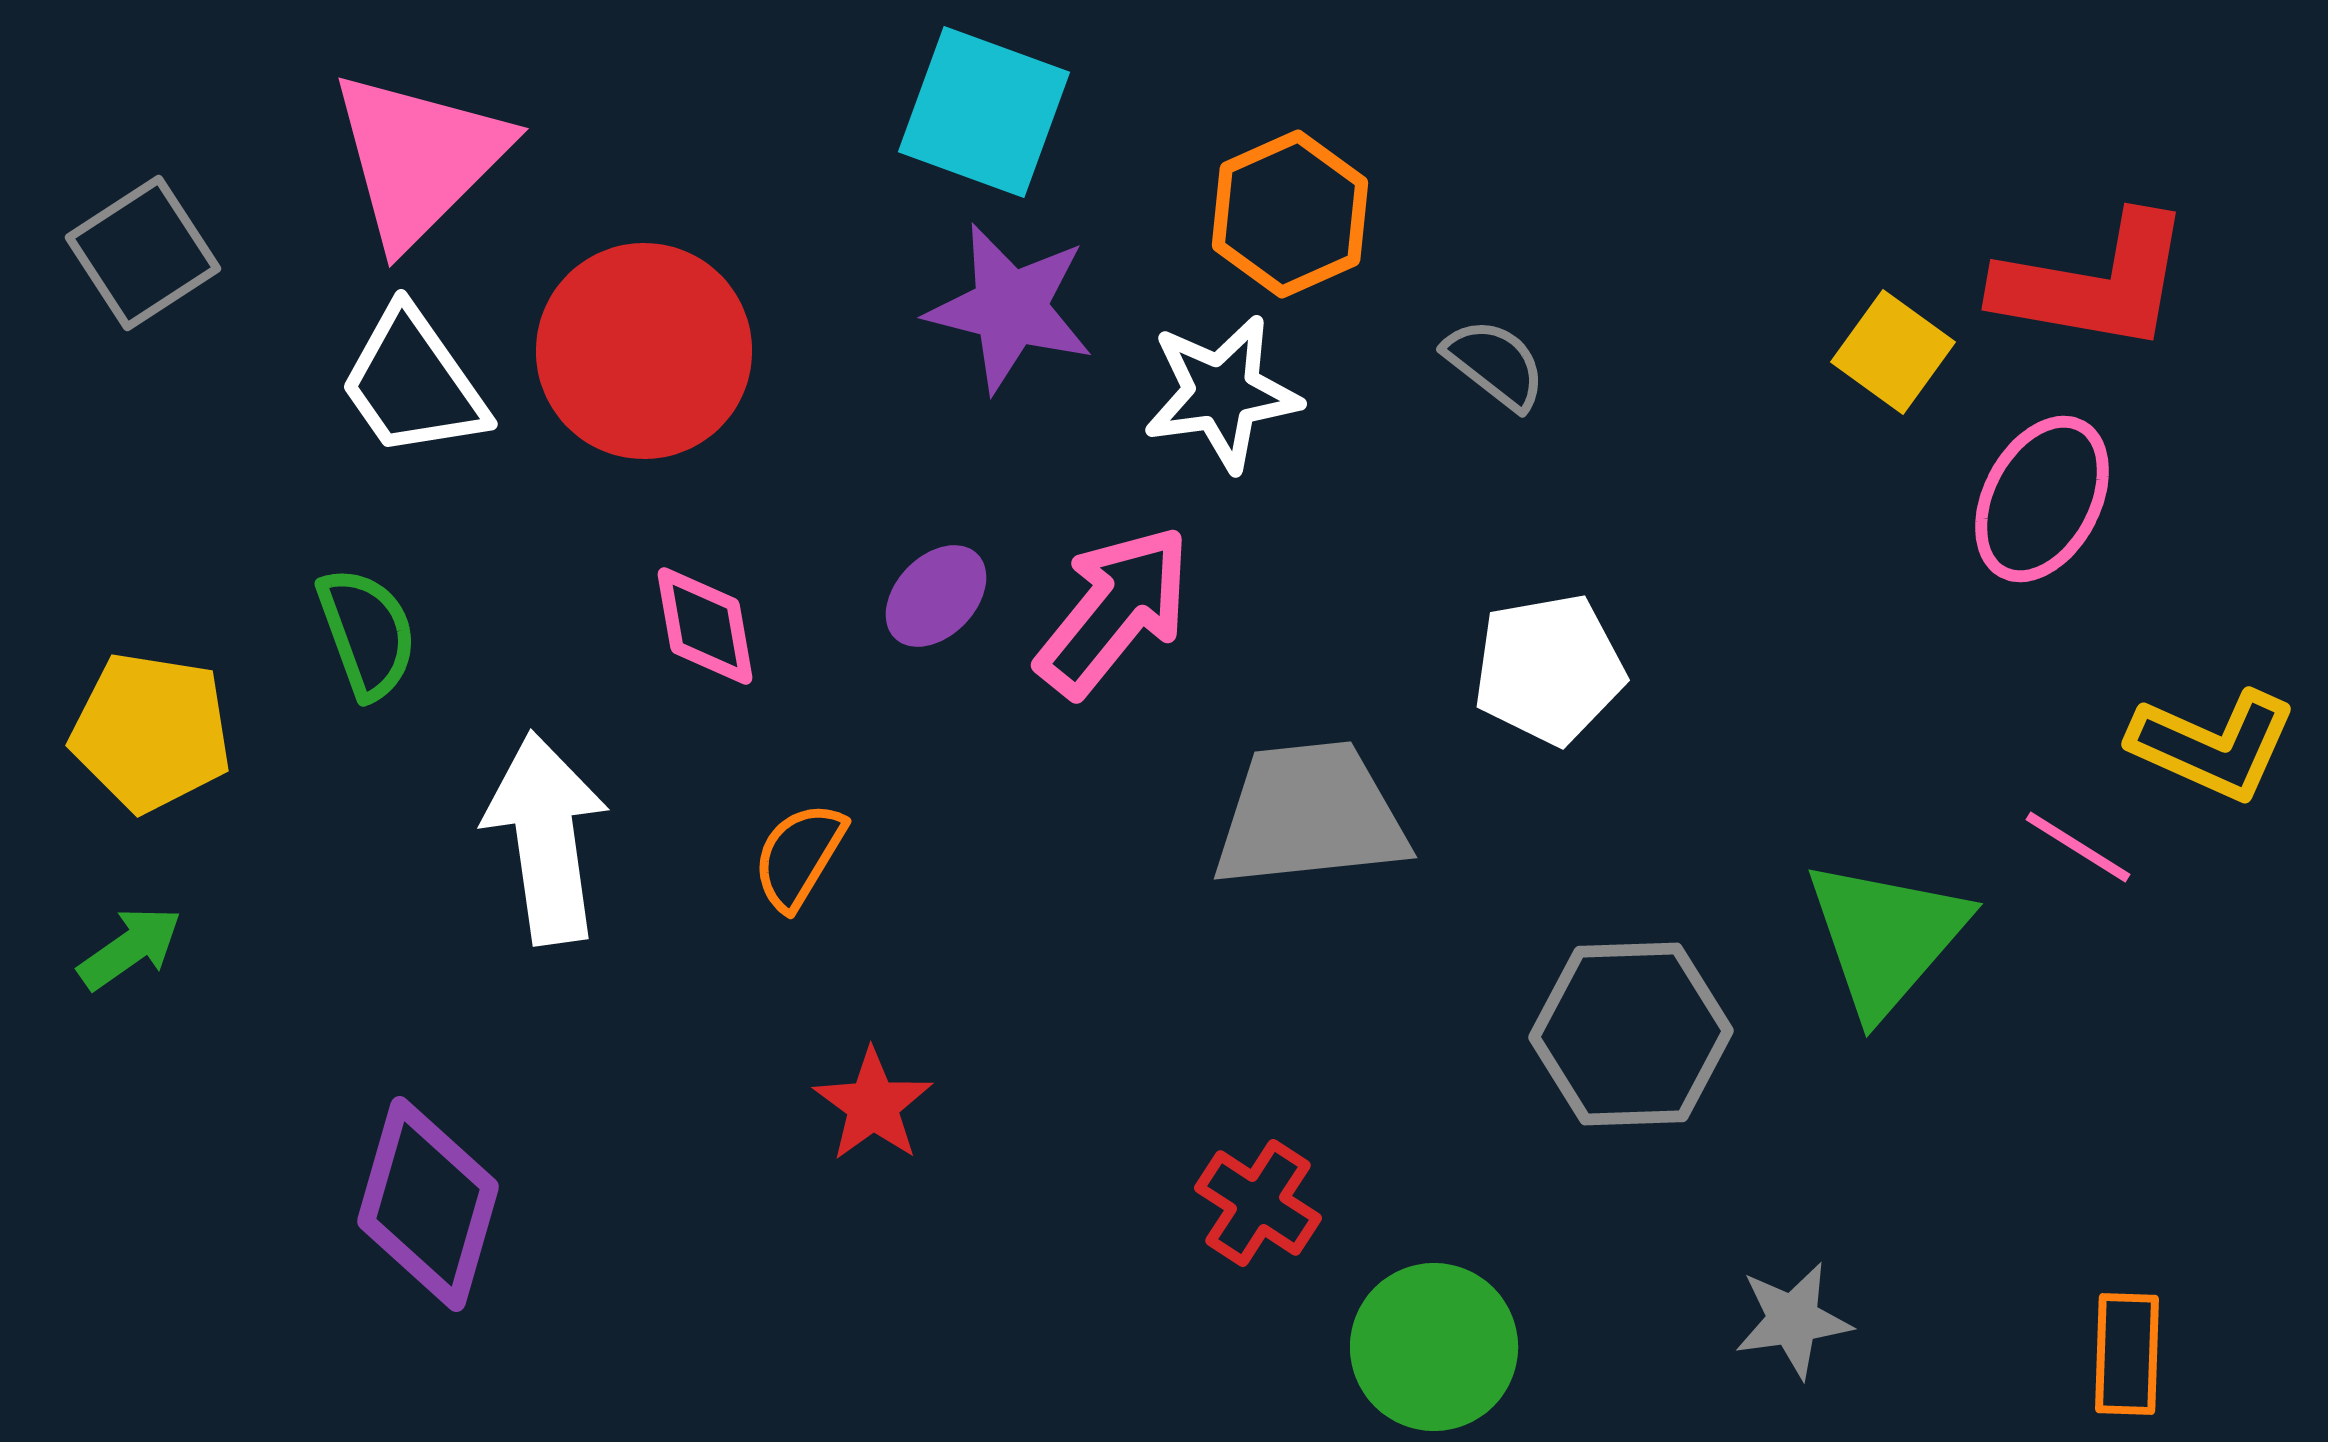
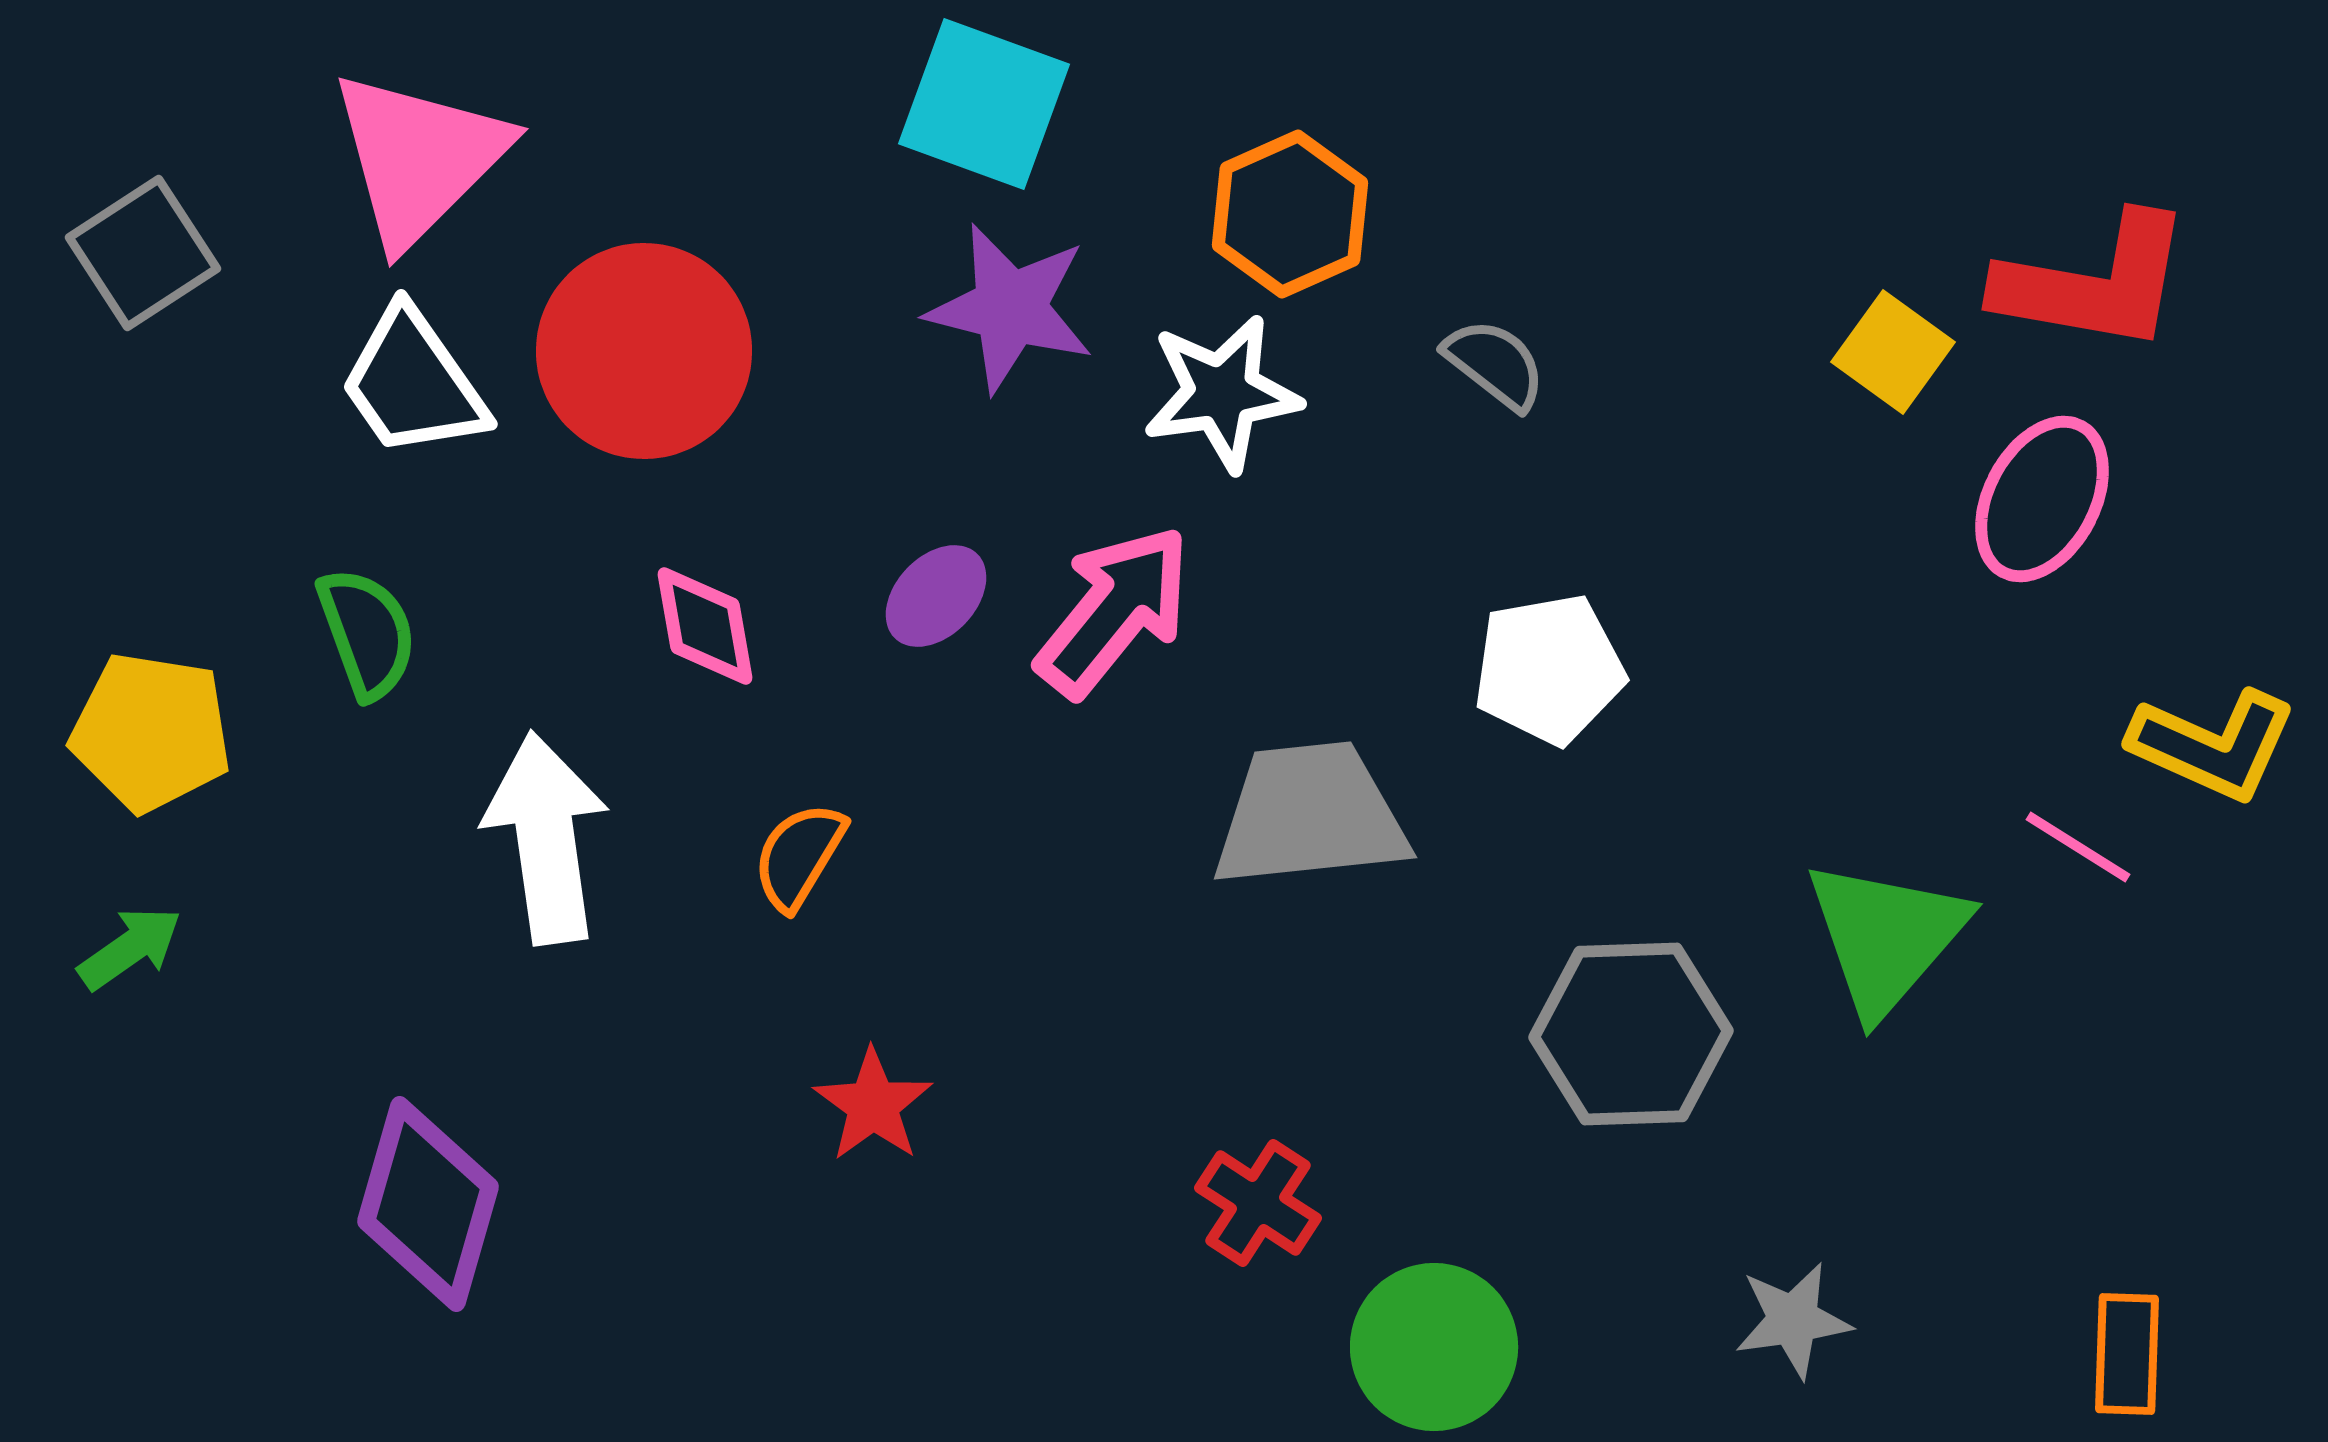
cyan square: moved 8 px up
